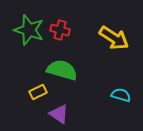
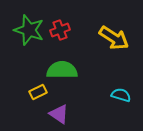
red cross: rotated 36 degrees counterclockwise
green semicircle: rotated 16 degrees counterclockwise
